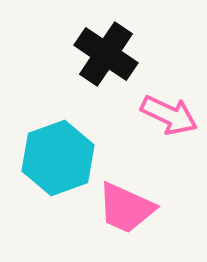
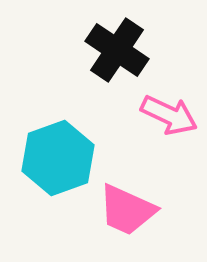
black cross: moved 11 px right, 4 px up
pink trapezoid: moved 1 px right, 2 px down
